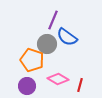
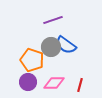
purple line: rotated 48 degrees clockwise
blue semicircle: moved 1 px left, 8 px down
gray circle: moved 4 px right, 3 px down
pink diamond: moved 4 px left, 4 px down; rotated 30 degrees counterclockwise
purple circle: moved 1 px right, 4 px up
